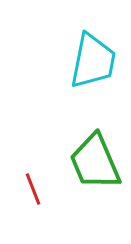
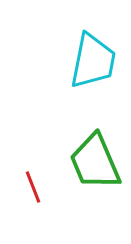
red line: moved 2 px up
